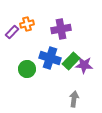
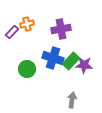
blue cross: moved 3 px right
gray arrow: moved 2 px left, 1 px down
